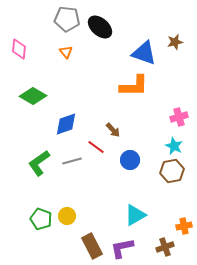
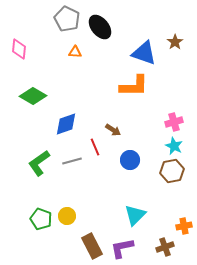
gray pentagon: rotated 20 degrees clockwise
black ellipse: rotated 10 degrees clockwise
brown star: rotated 21 degrees counterclockwise
orange triangle: moved 9 px right; rotated 48 degrees counterclockwise
pink cross: moved 5 px left, 5 px down
brown arrow: rotated 14 degrees counterclockwise
red line: moved 1 px left; rotated 30 degrees clockwise
cyan triangle: rotated 15 degrees counterclockwise
